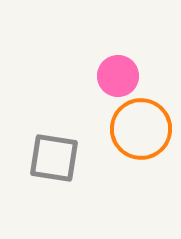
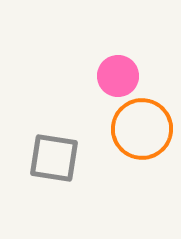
orange circle: moved 1 px right
